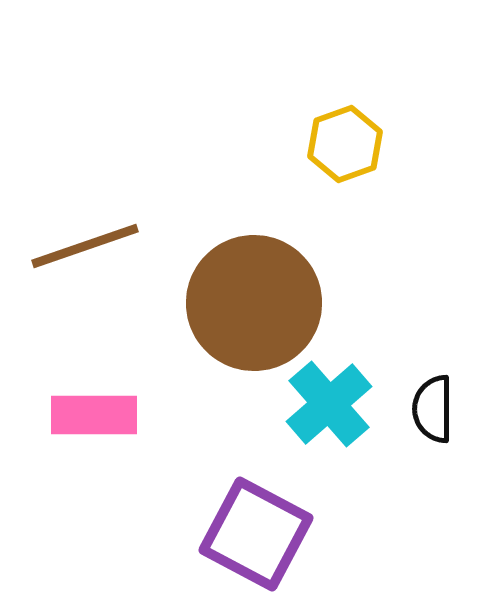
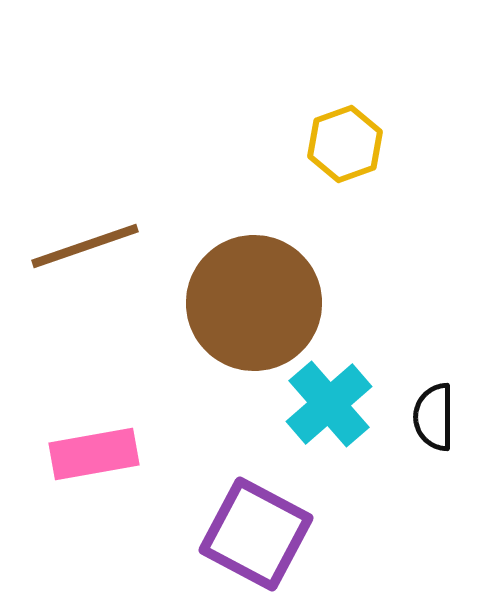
black semicircle: moved 1 px right, 8 px down
pink rectangle: moved 39 px down; rotated 10 degrees counterclockwise
